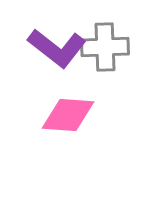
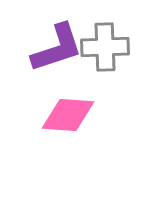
purple L-shape: rotated 56 degrees counterclockwise
